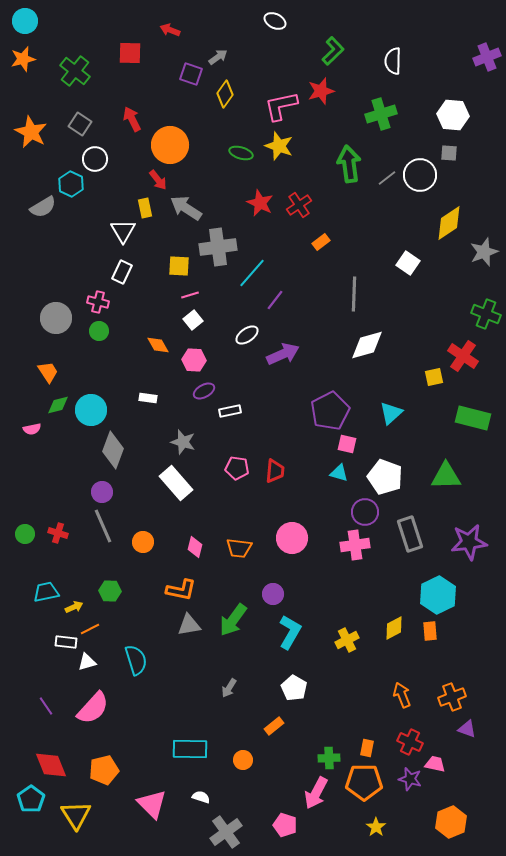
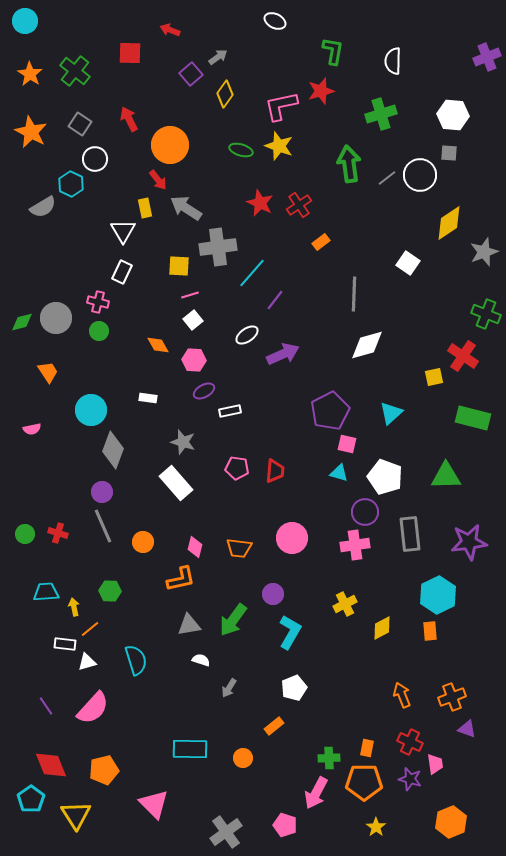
green L-shape at (333, 51): rotated 36 degrees counterclockwise
orange star at (23, 59): moved 7 px right, 15 px down; rotated 25 degrees counterclockwise
purple square at (191, 74): rotated 30 degrees clockwise
red arrow at (132, 119): moved 3 px left
green ellipse at (241, 153): moved 3 px up
green diamond at (58, 405): moved 36 px left, 83 px up
gray rectangle at (410, 534): rotated 12 degrees clockwise
orange L-shape at (181, 590): moved 11 px up; rotated 24 degrees counterclockwise
cyan trapezoid at (46, 592): rotated 8 degrees clockwise
yellow arrow at (74, 607): rotated 78 degrees counterclockwise
yellow diamond at (394, 628): moved 12 px left
orange line at (90, 629): rotated 12 degrees counterclockwise
yellow cross at (347, 640): moved 2 px left, 36 px up
white rectangle at (66, 642): moved 1 px left, 2 px down
white pentagon at (294, 688): rotated 20 degrees clockwise
orange circle at (243, 760): moved 2 px up
pink trapezoid at (435, 764): rotated 70 degrees clockwise
white semicircle at (201, 797): moved 137 px up
pink triangle at (152, 804): moved 2 px right
